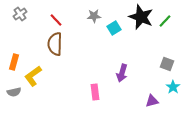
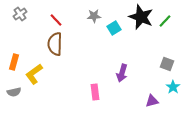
yellow L-shape: moved 1 px right, 2 px up
